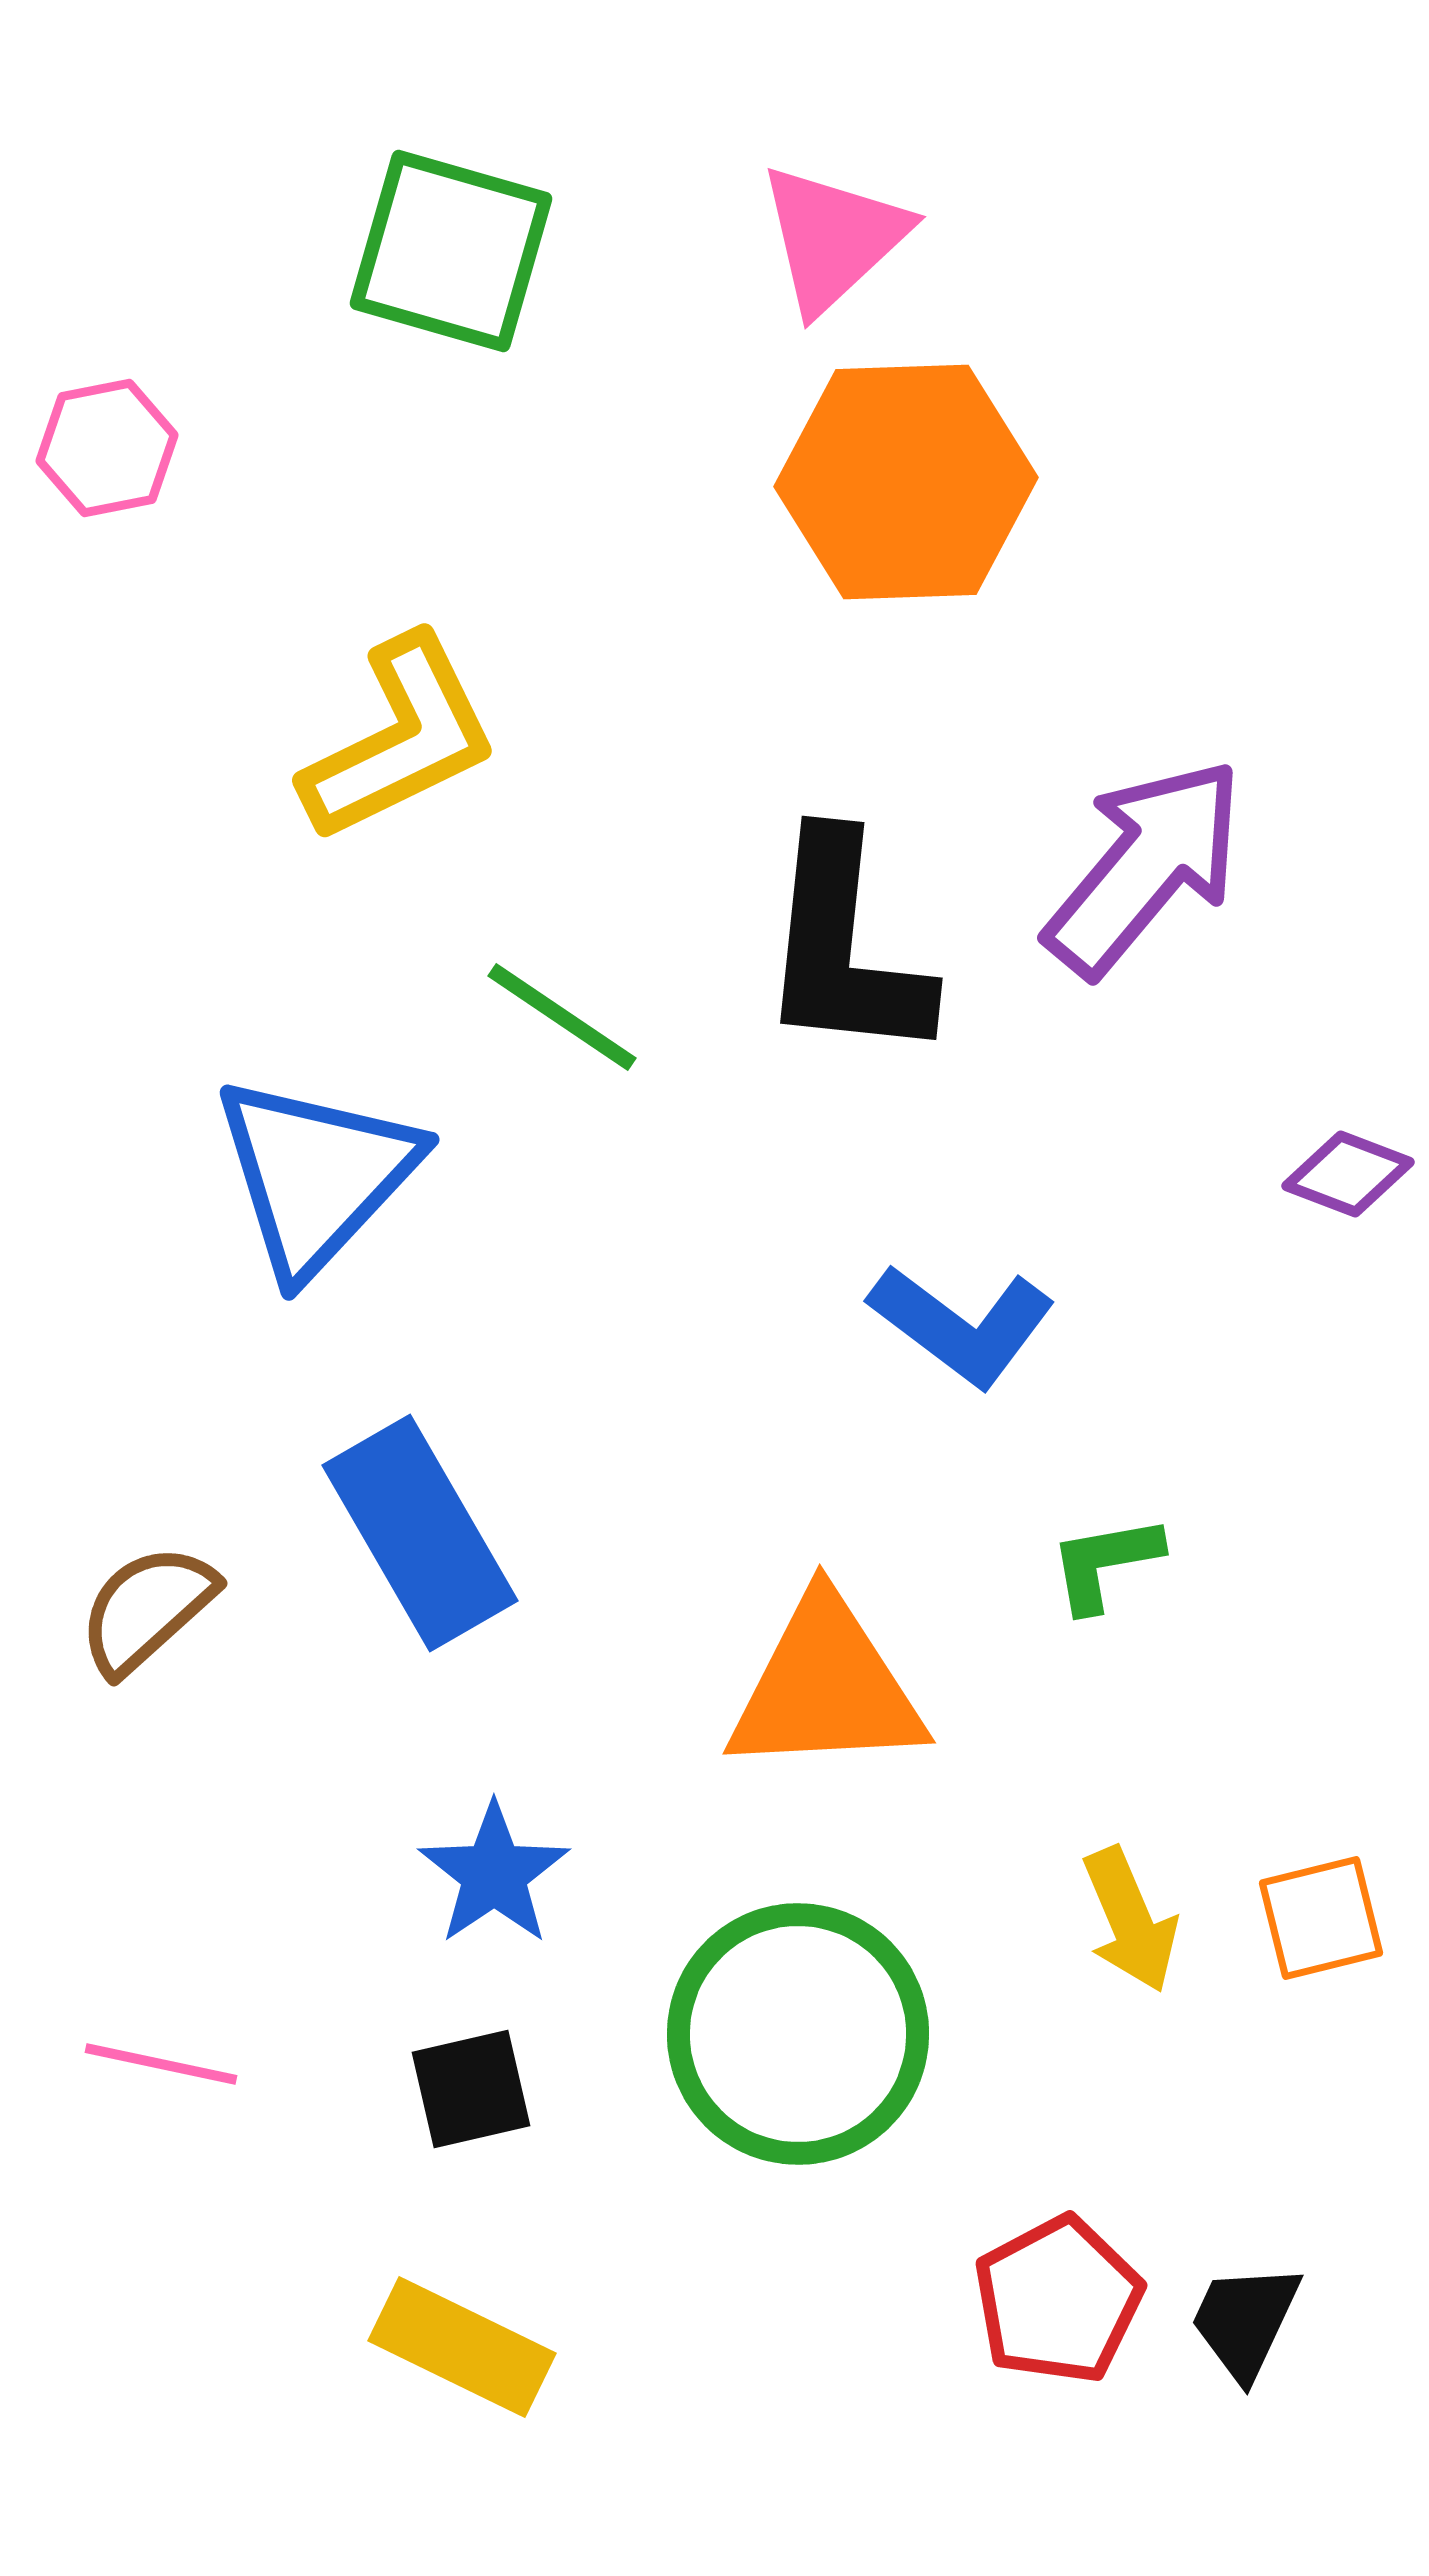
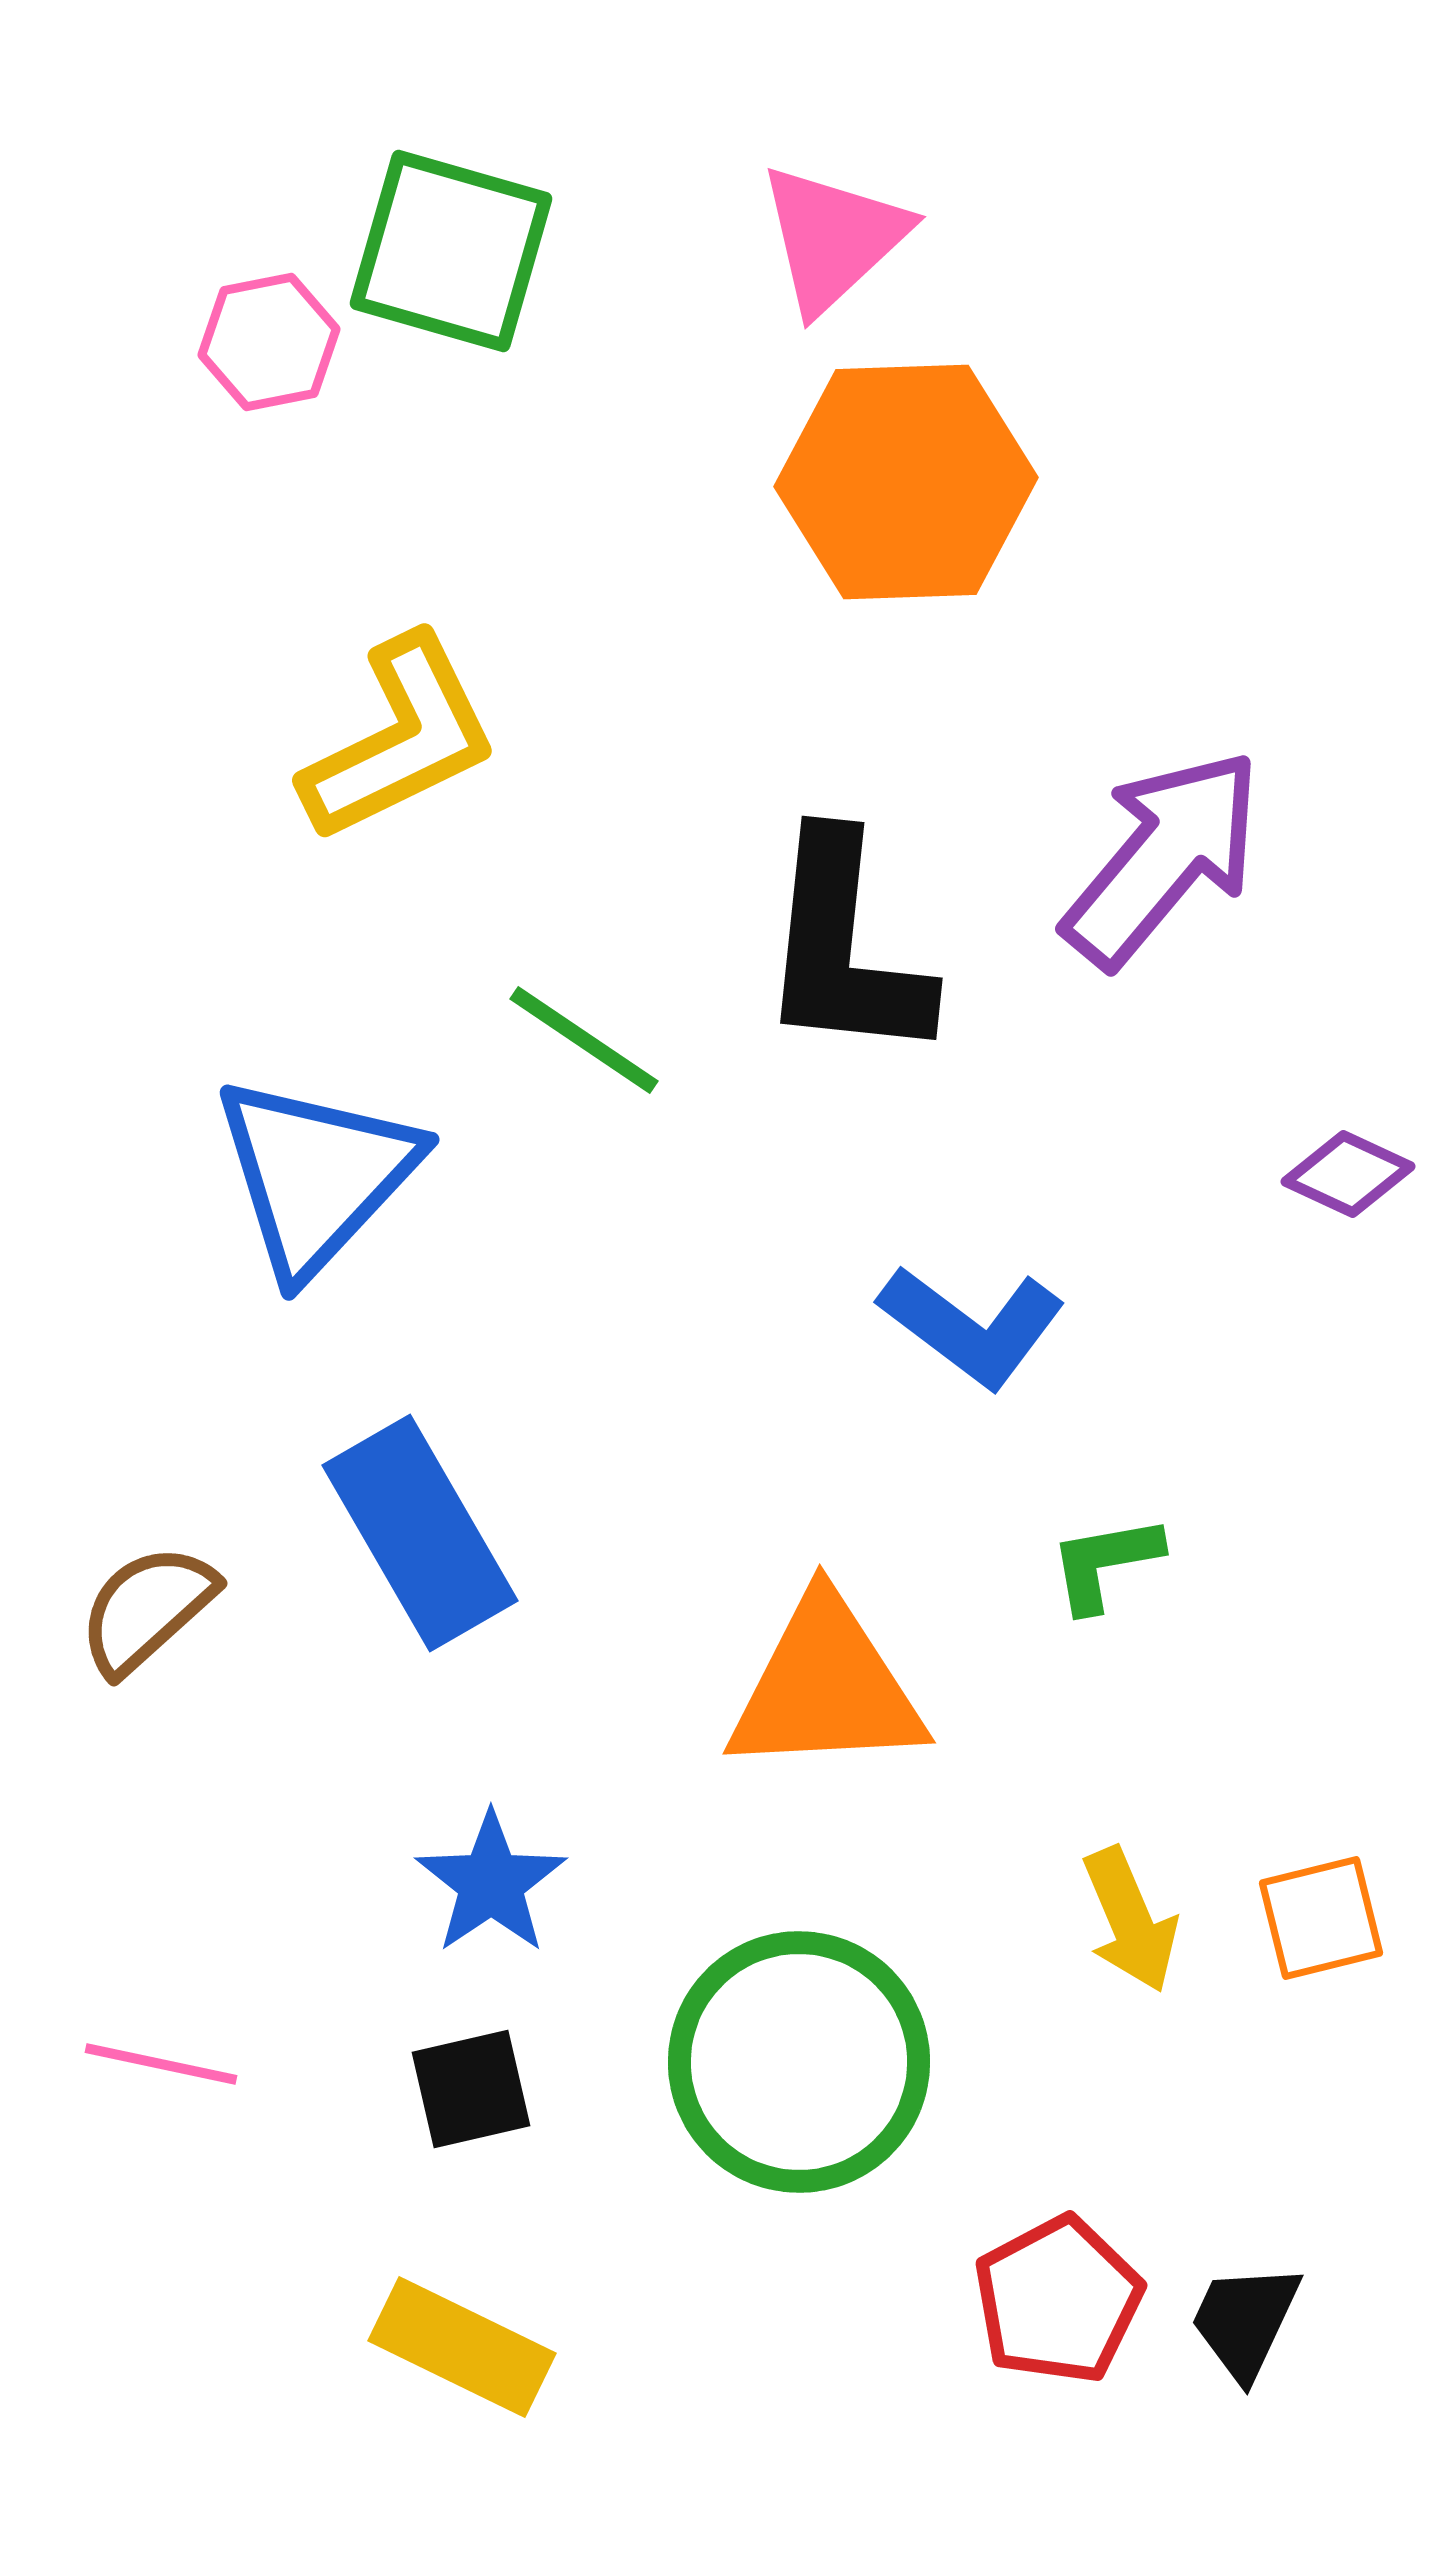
pink hexagon: moved 162 px right, 106 px up
purple arrow: moved 18 px right, 9 px up
green line: moved 22 px right, 23 px down
purple diamond: rotated 4 degrees clockwise
blue L-shape: moved 10 px right, 1 px down
blue star: moved 3 px left, 9 px down
green circle: moved 1 px right, 28 px down
